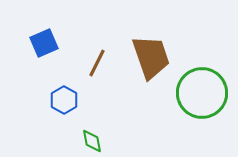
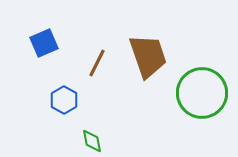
brown trapezoid: moved 3 px left, 1 px up
